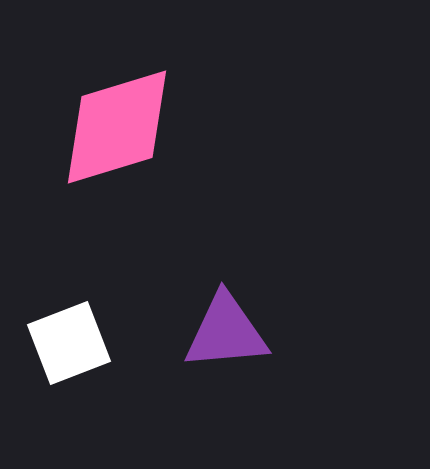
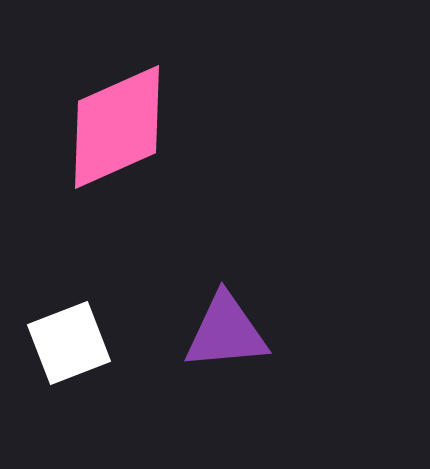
pink diamond: rotated 7 degrees counterclockwise
